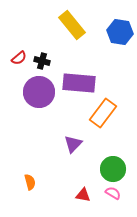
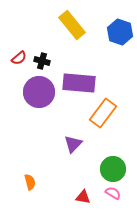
blue hexagon: rotated 10 degrees clockwise
red triangle: moved 2 px down
